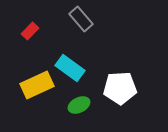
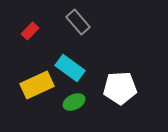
gray rectangle: moved 3 px left, 3 px down
green ellipse: moved 5 px left, 3 px up
